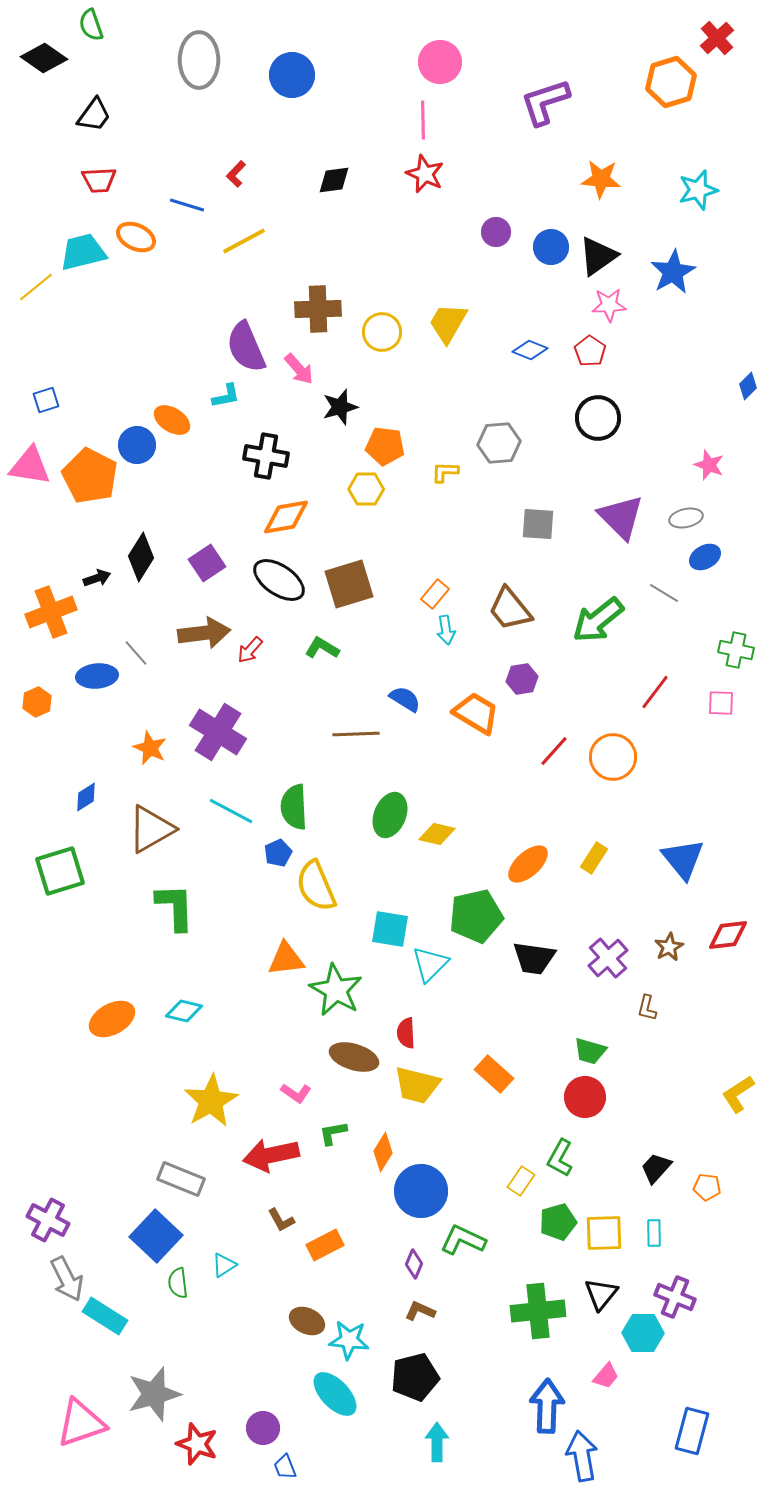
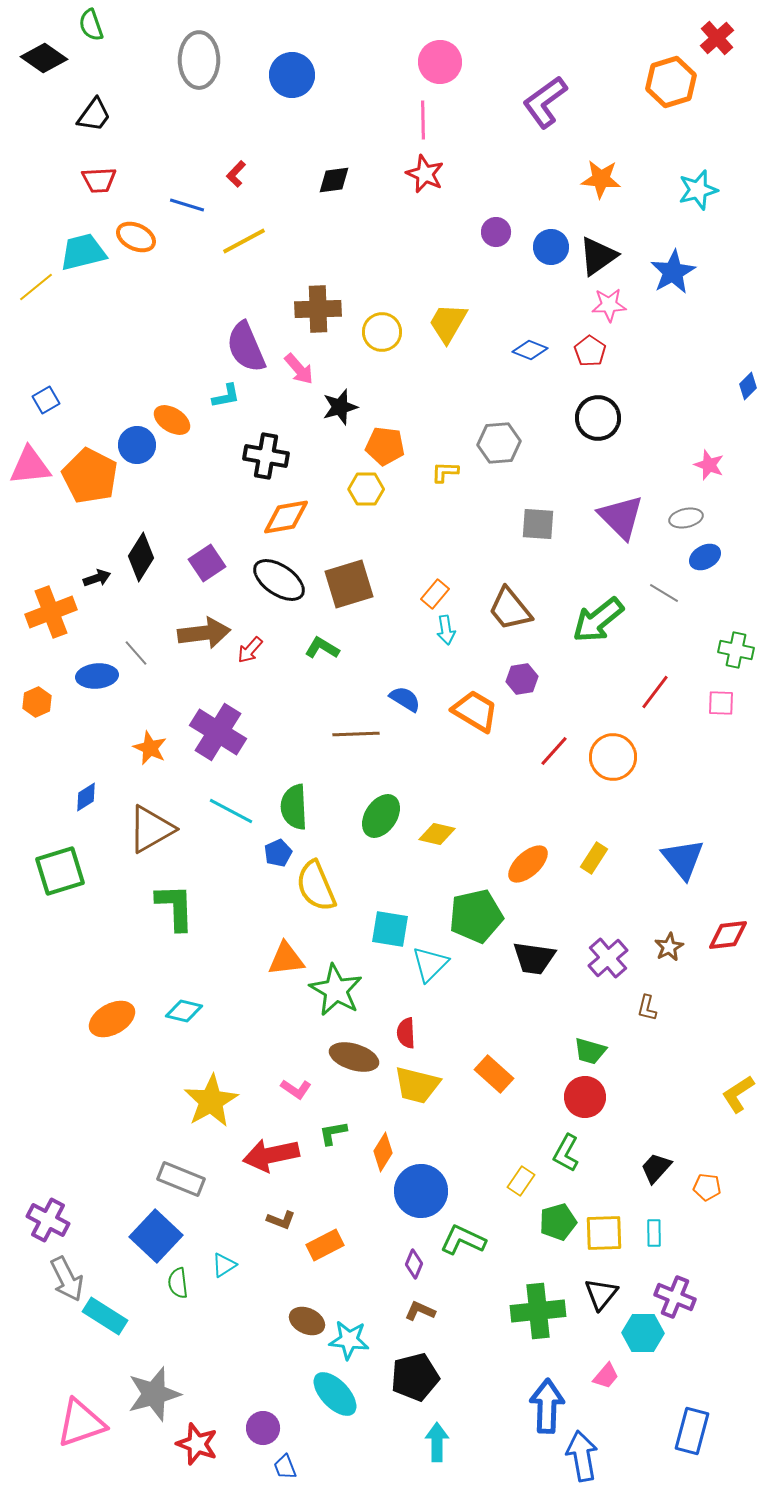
purple L-shape at (545, 102): rotated 18 degrees counterclockwise
blue square at (46, 400): rotated 12 degrees counterclockwise
pink triangle at (30, 466): rotated 15 degrees counterclockwise
orange trapezoid at (476, 713): moved 1 px left, 2 px up
green ellipse at (390, 815): moved 9 px left, 1 px down; rotated 12 degrees clockwise
pink L-shape at (296, 1093): moved 4 px up
green L-shape at (560, 1158): moved 6 px right, 5 px up
brown L-shape at (281, 1220): rotated 40 degrees counterclockwise
